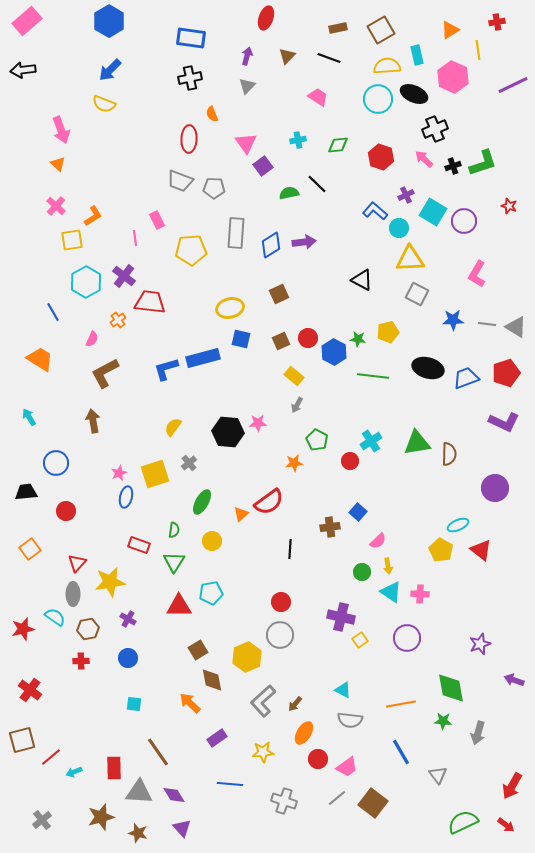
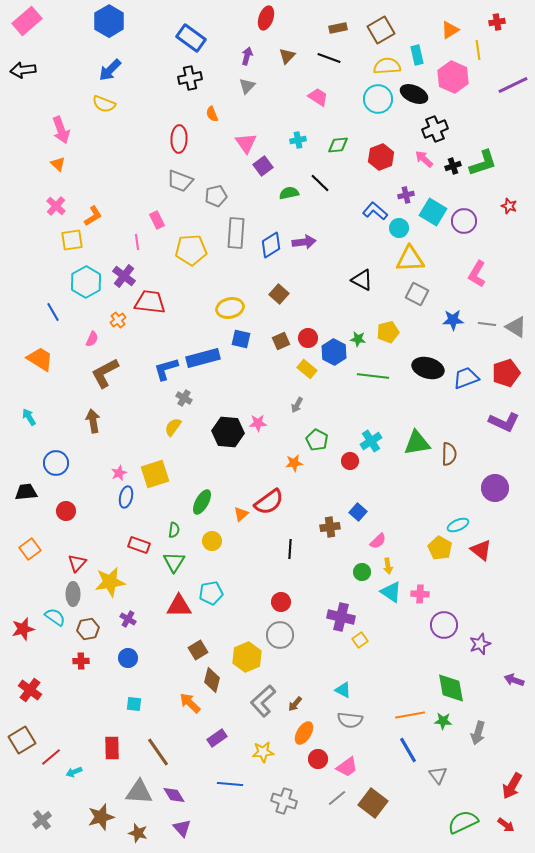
blue rectangle at (191, 38): rotated 28 degrees clockwise
red ellipse at (189, 139): moved 10 px left
red hexagon at (381, 157): rotated 20 degrees clockwise
black line at (317, 184): moved 3 px right, 1 px up
gray pentagon at (214, 188): moved 2 px right, 8 px down; rotated 15 degrees counterclockwise
purple cross at (406, 195): rotated 14 degrees clockwise
pink line at (135, 238): moved 2 px right, 4 px down
brown square at (279, 294): rotated 24 degrees counterclockwise
yellow rectangle at (294, 376): moved 13 px right, 7 px up
gray cross at (189, 463): moved 5 px left, 65 px up; rotated 21 degrees counterclockwise
yellow pentagon at (441, 550): moved 1 px left, 2 px up
purple circle at (407, 638): moved 37 px right, 13 px up
brown diamond at (212, 680): rotated 25 degrees clockwise
orange line at (401, 704): moved 9 px right, 11 px down
brown square at (22, 740): rotated 16 degrees counterclockwise
blue line at (401, 752): moved 7 px right, 2 px up
red rectangle at (114, 768): moved 2 px left, 20 px up
